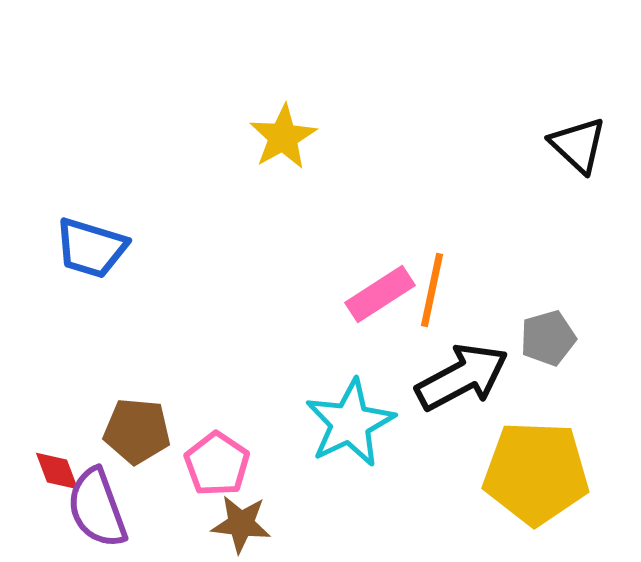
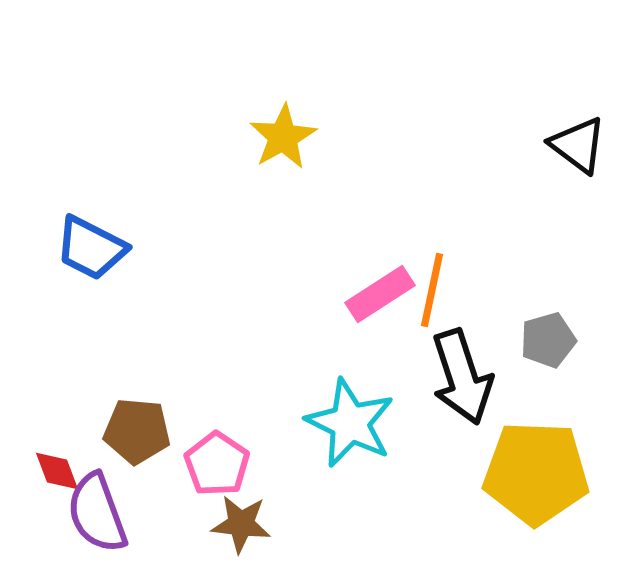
black triangle: rotated 6 degrees counterclockwise
blue trapezoid: rotated 10 degrees clockwise
gray pentagon: moved 2 px down
black arrow: rotated 100 degrees clockwise
cyan star: rotated 20 degrees counterclockwise
purple semicircle: moved 5 px down
